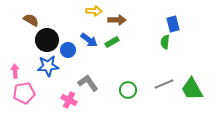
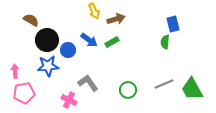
yellow arrow: rotated 63 degrees clockwise
brown arrow: moved 1 px left, 1 px up; rotated 18 degrees counterclockwise
